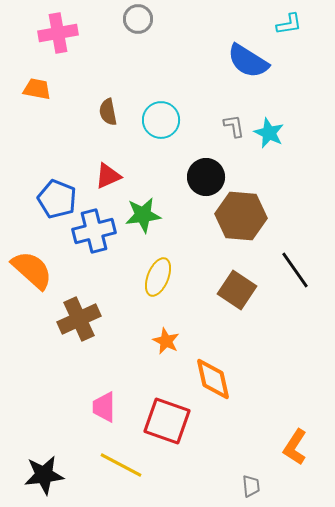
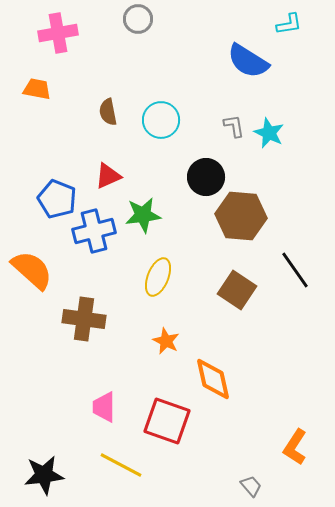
brown cross: moved 5 px right; rotated 33 degrees clockwise
gray trapezoid: rotated 35 degrees counterclockwise
